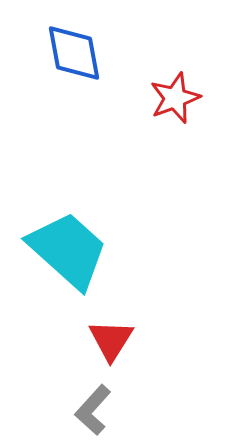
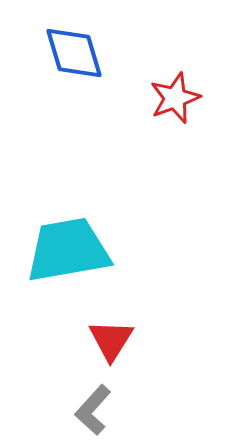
blue diamond: rotated 6 degrees counterclockwise
cyan trapezoid: rotated 52 degrees counterclockwise
